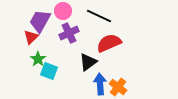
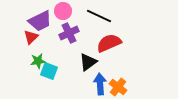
purple trapezoid: rotated 145 degrees counterclockwise
green star: moved 2 px down; rotated 28 degrees clockwise
